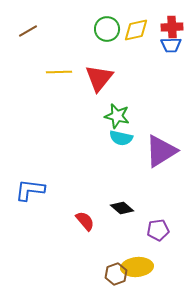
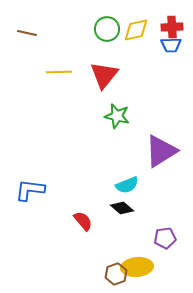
brown line: moved 1 px left, 2 px down; rotated 42 degrees clockwise
red triangle: moved 5 px right, 3 px up
cyan semicircle: moved 6 px right, 47 px down; rotated 35 degrees counterclockwise
red semicircle: moved 2 px left
purple pentagon: moved 7 px right, 8 px down
